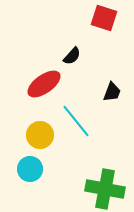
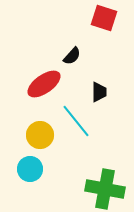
black trapezoid: moved 13 px left; rotated 20 degrees counterclockwise
